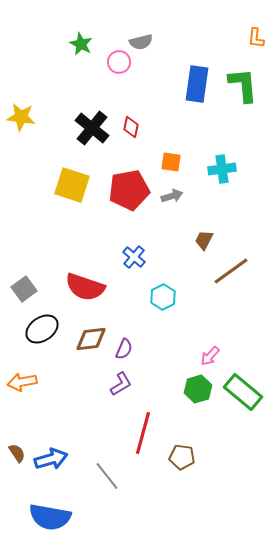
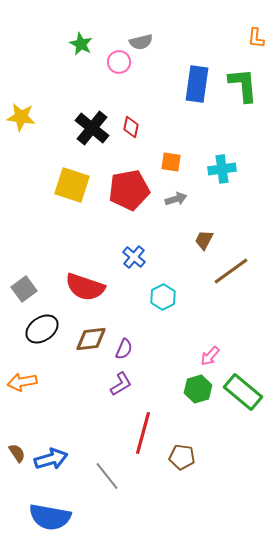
gray arrow: moved 4 px right, 3 px down
